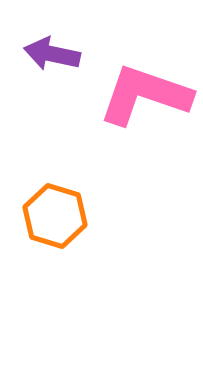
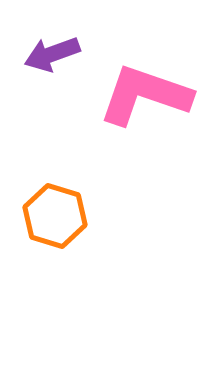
purple arrow: rotated 32 degrees counterclockwise
